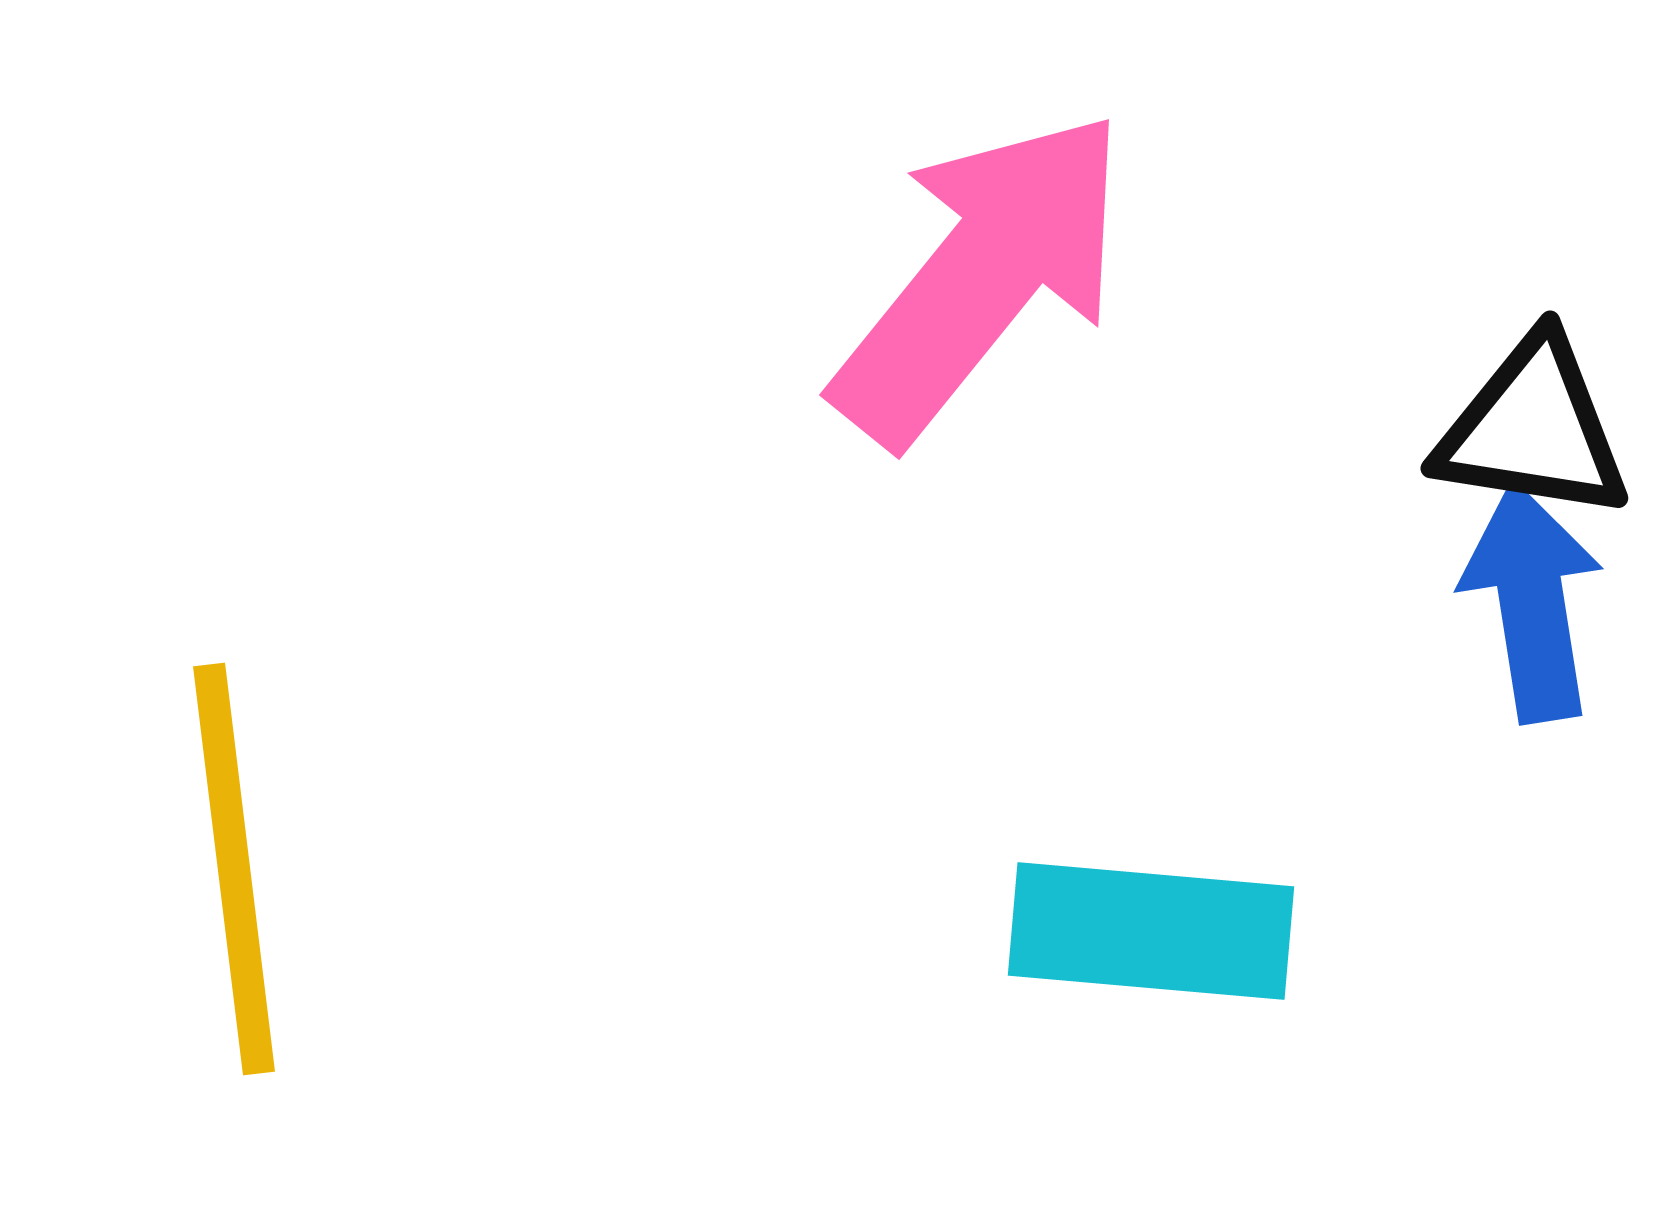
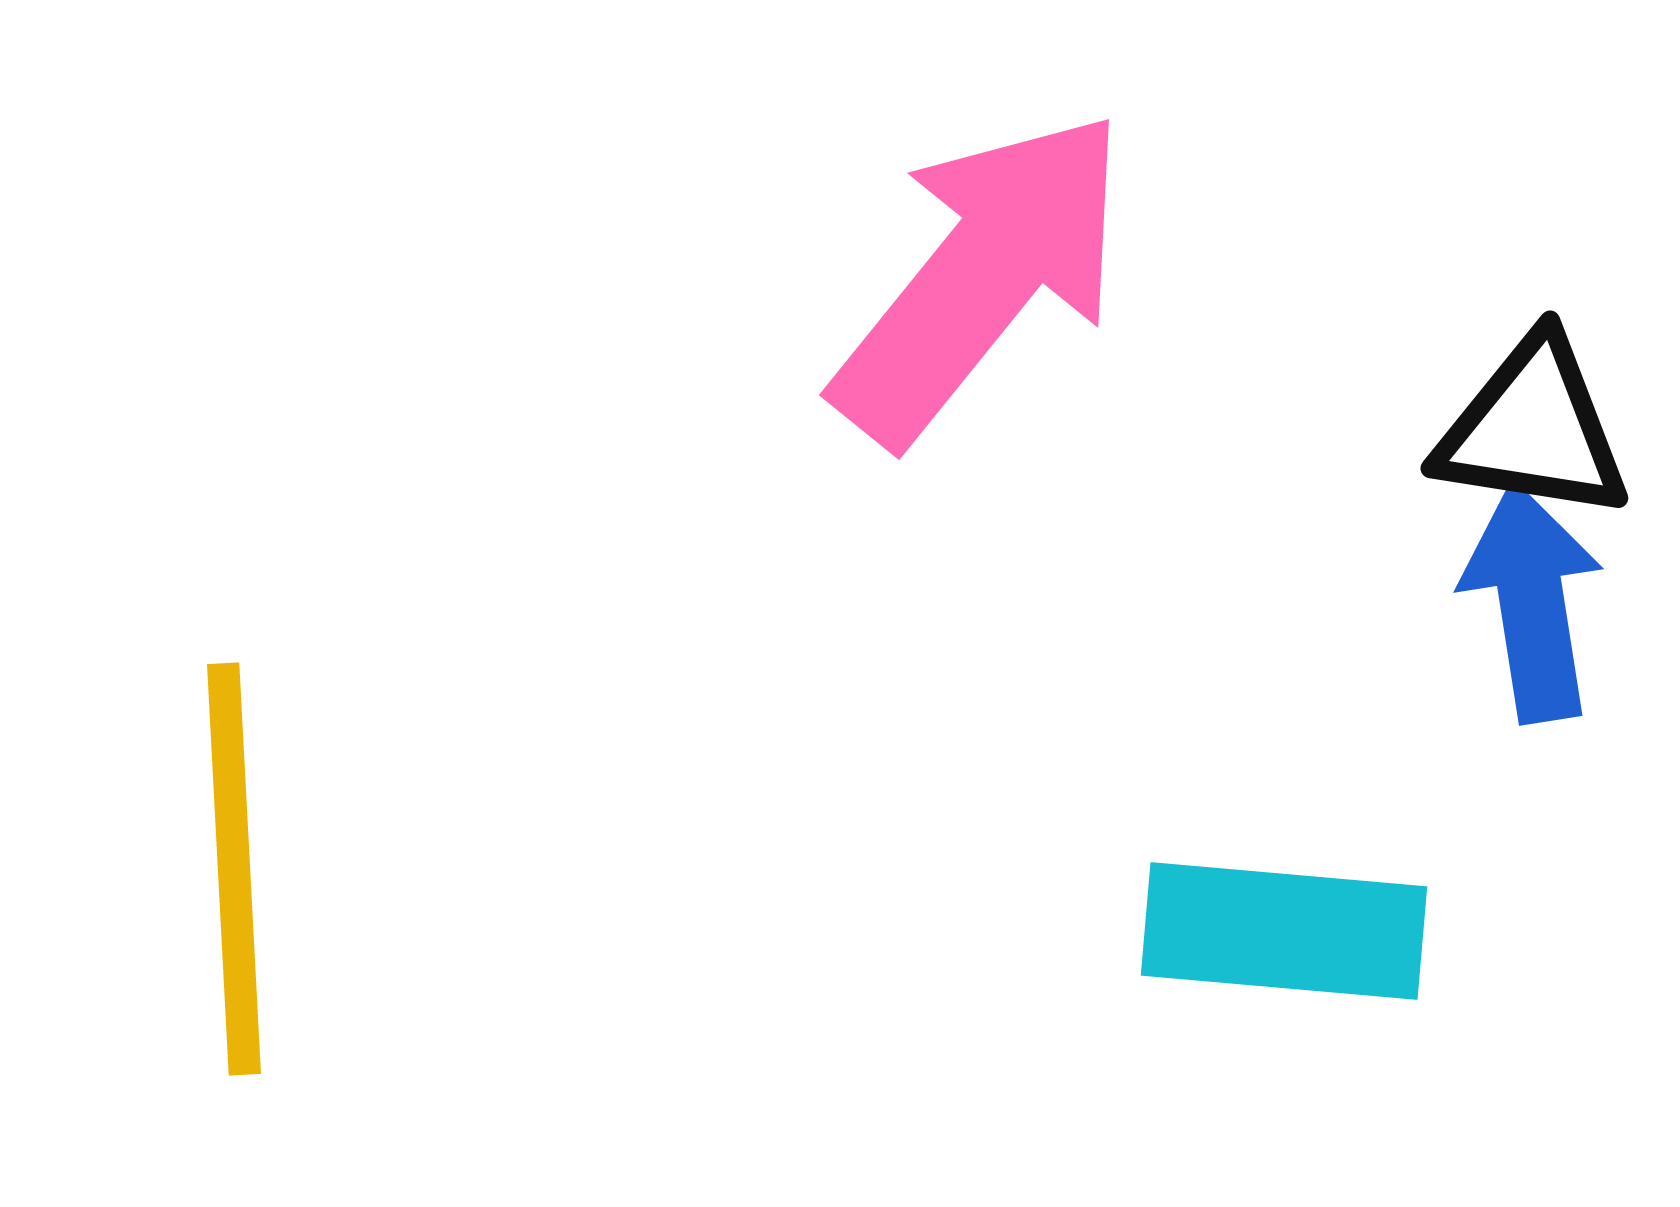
yellow line: rotated 4 degrees clockwise
cyan rectangle: moved 133 px right
